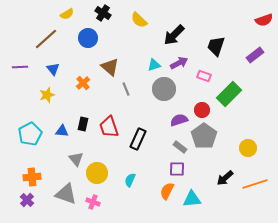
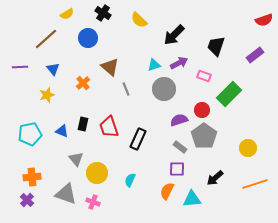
blue triangle at (62, 131): rotated 16 degrees clockwise
cyan pentagon at (30, 134): rotated 15 degrees clockwise
black arrow at (225, 178): moved 10 px left
